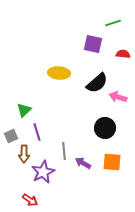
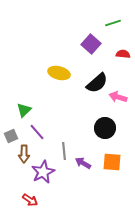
purple square: moved 2 px left; rotated 30 degrees clockwise
yellow ellipse: rotated 10 degrees clockwise
purple line: rotated 24 degrees counterclockwise
